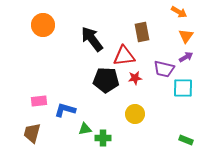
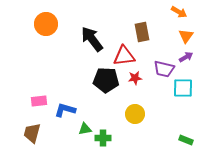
orange circle: moved 3 px right, 1 px up
